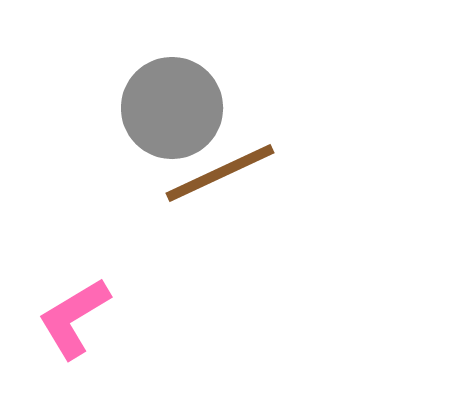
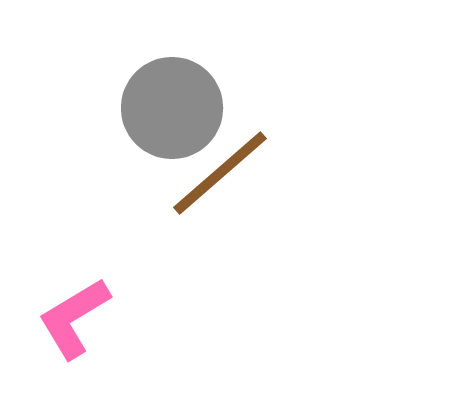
brown line: rotated 16 degrees counterclockwise
